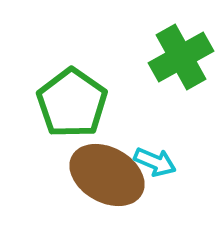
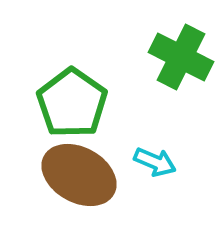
green cross: rotated 34 degrees counterclockwise
brown ellipse: moved 28 px left
